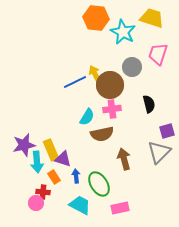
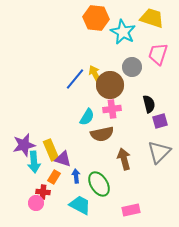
blue line: moved 3 px up; rotated 25 degrees counterclockwise
purple square: moved 7 px left, 10 px up
cyan arrow: moved 3 px left
orange rectangle: rotated 64 degrees clockwise
pink rectangle: moved 11 px right, 2 px down
